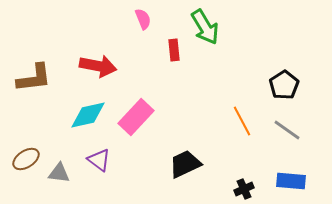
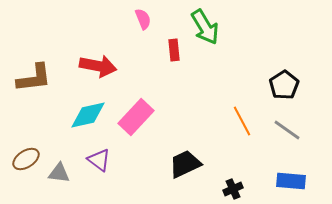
black cross: moved 11 px left
